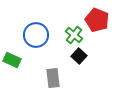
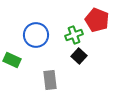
green cross: rotated 30 degrees clockwise
gray rectangle: moved 3 px left, 2 px down
